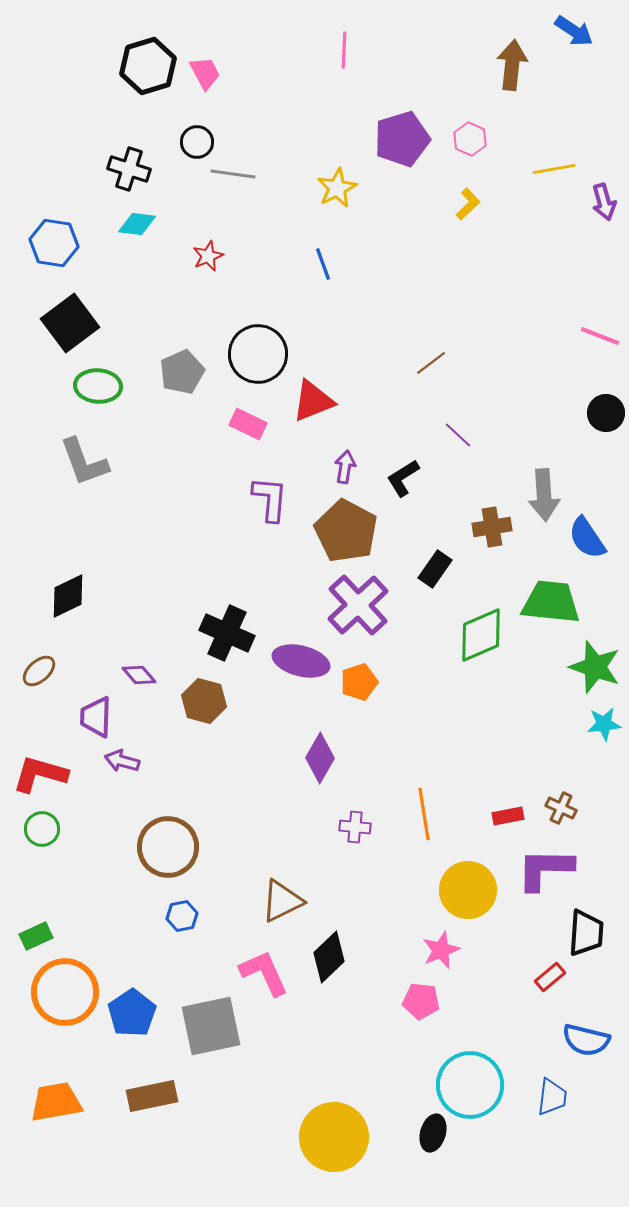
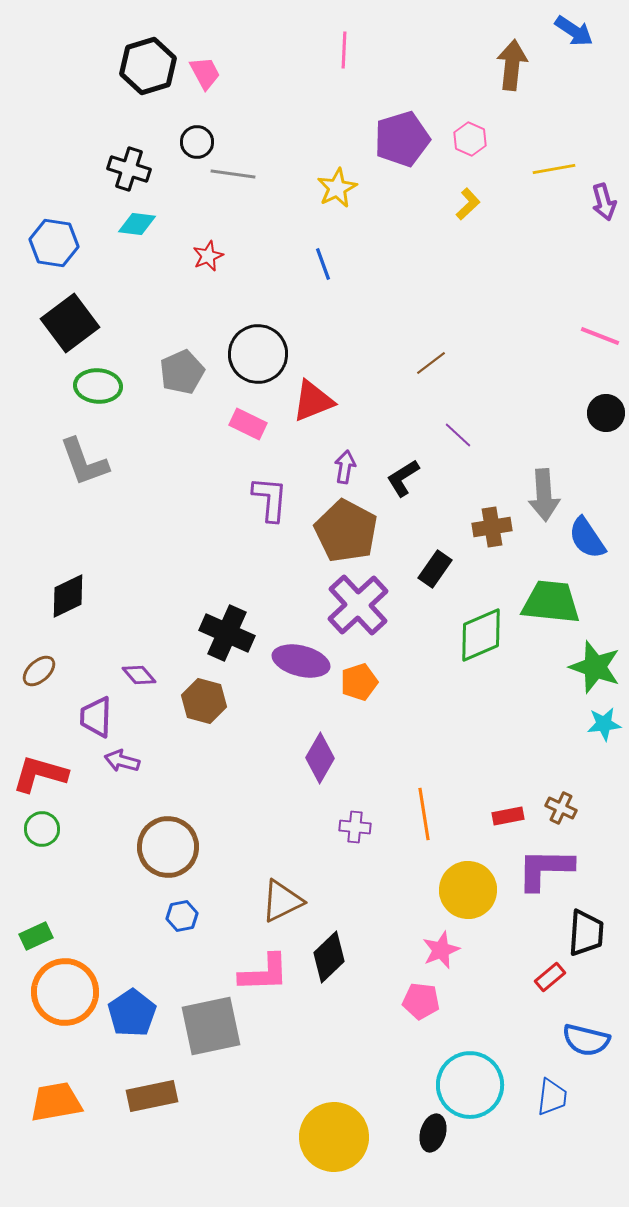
pink L-shape at (264, 973): rotated 112 degrees clockwise
